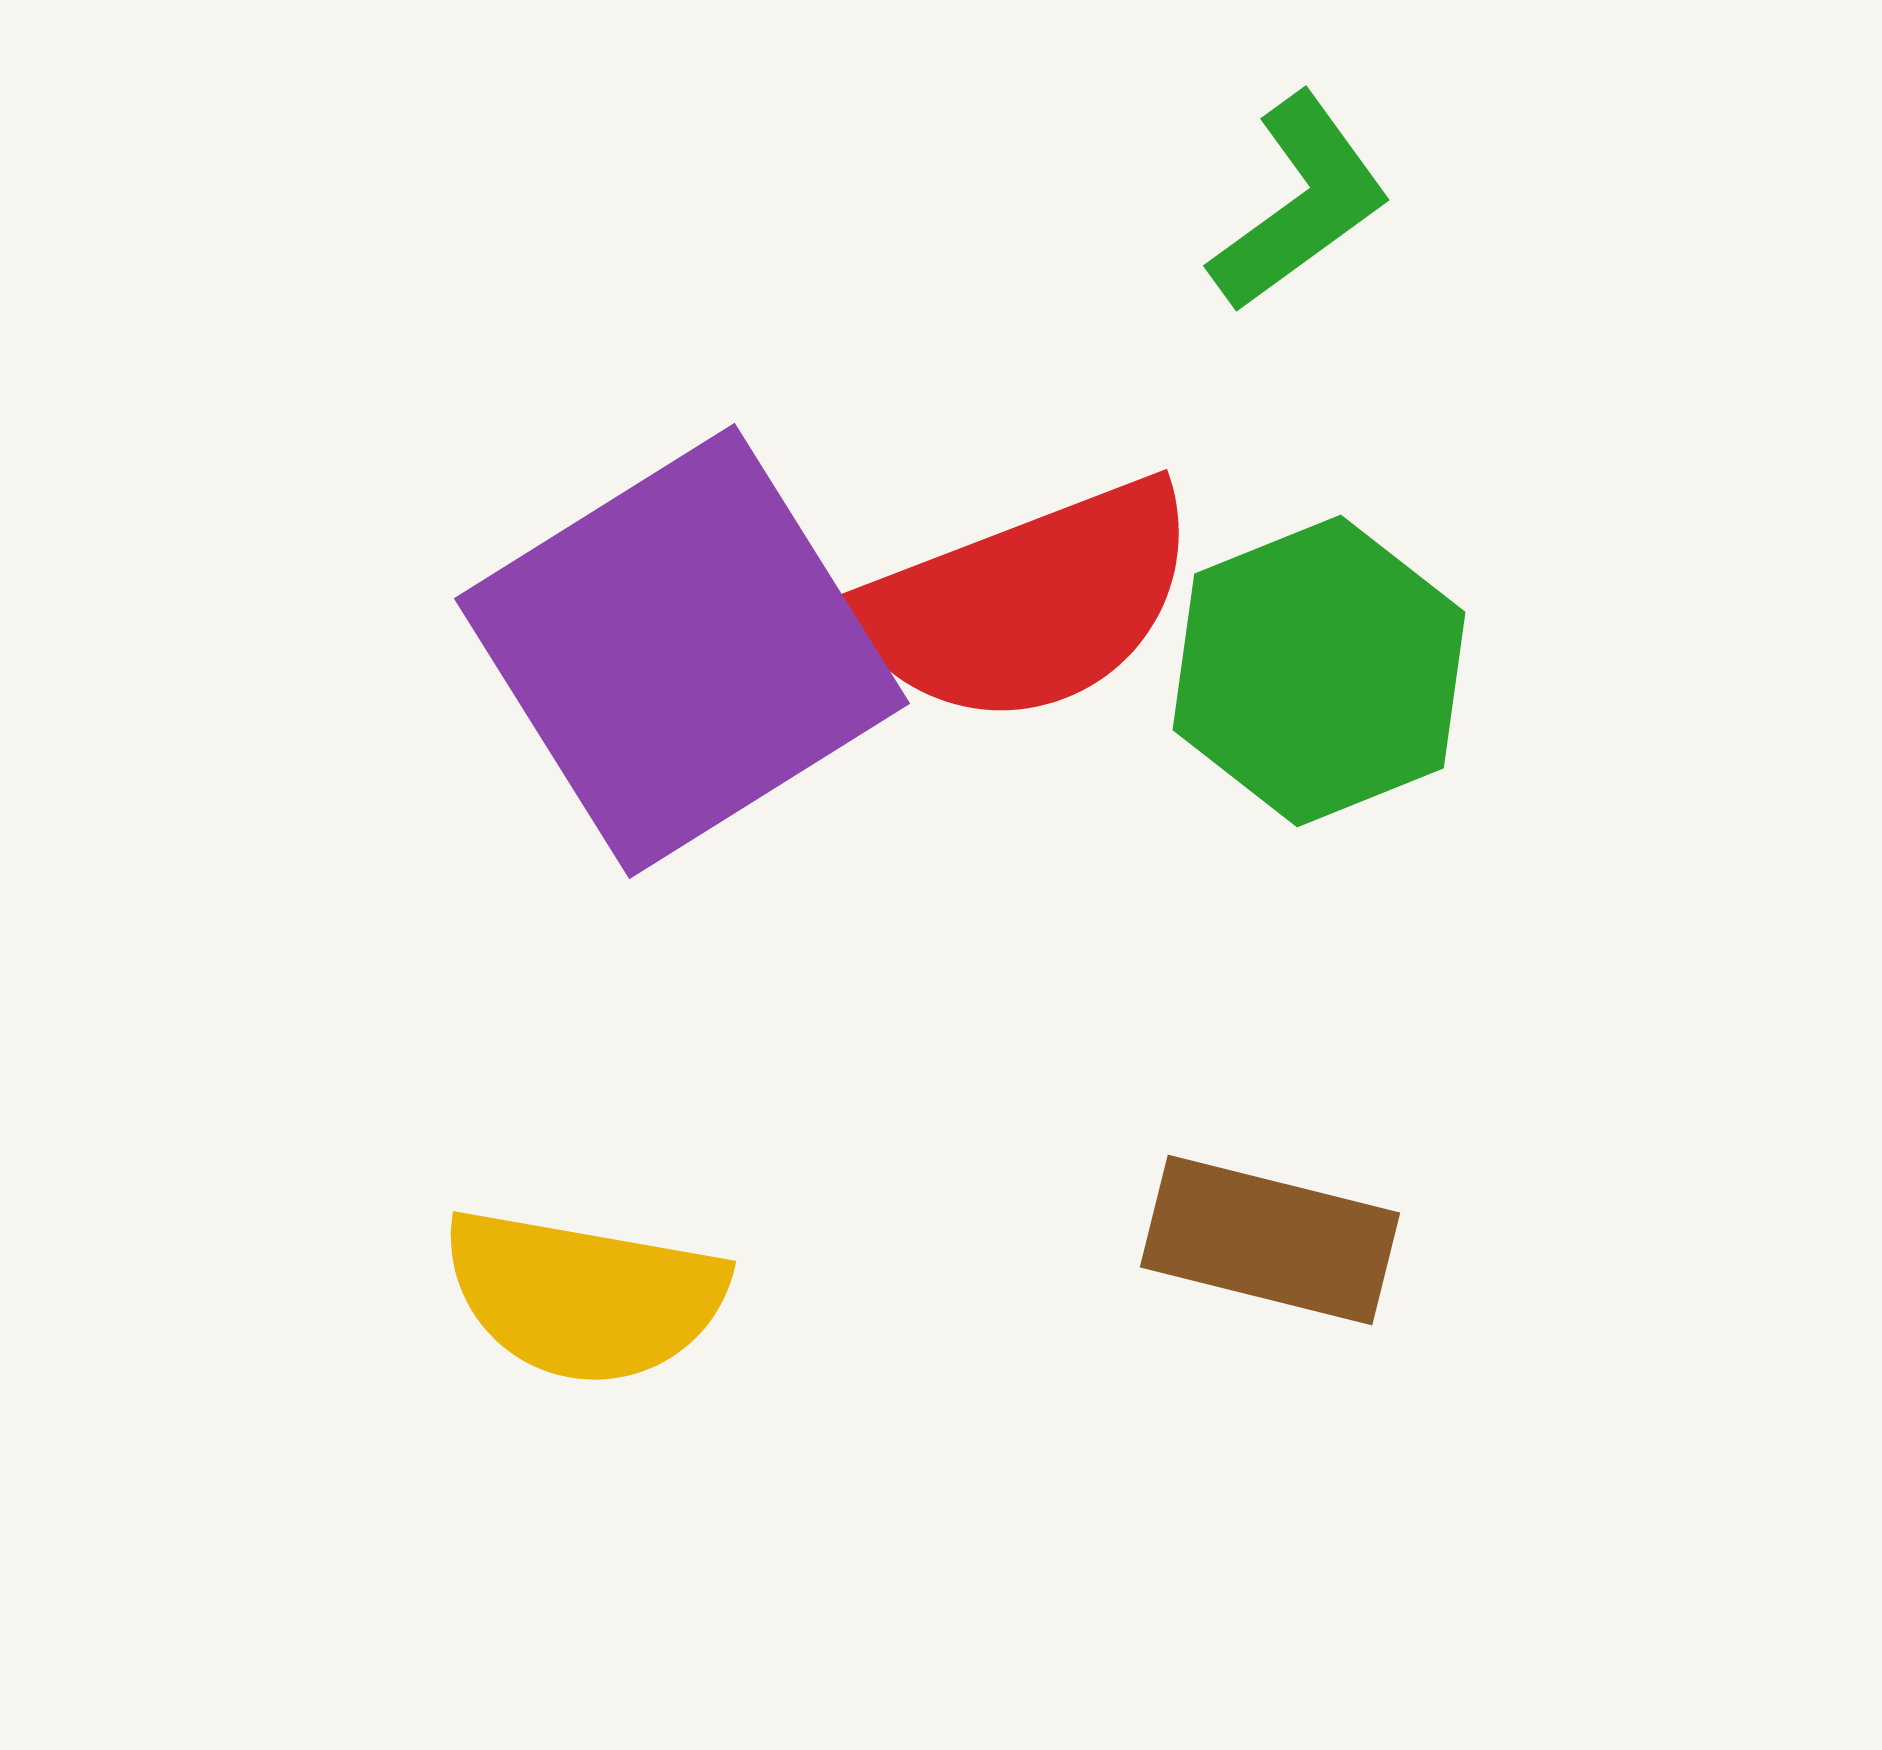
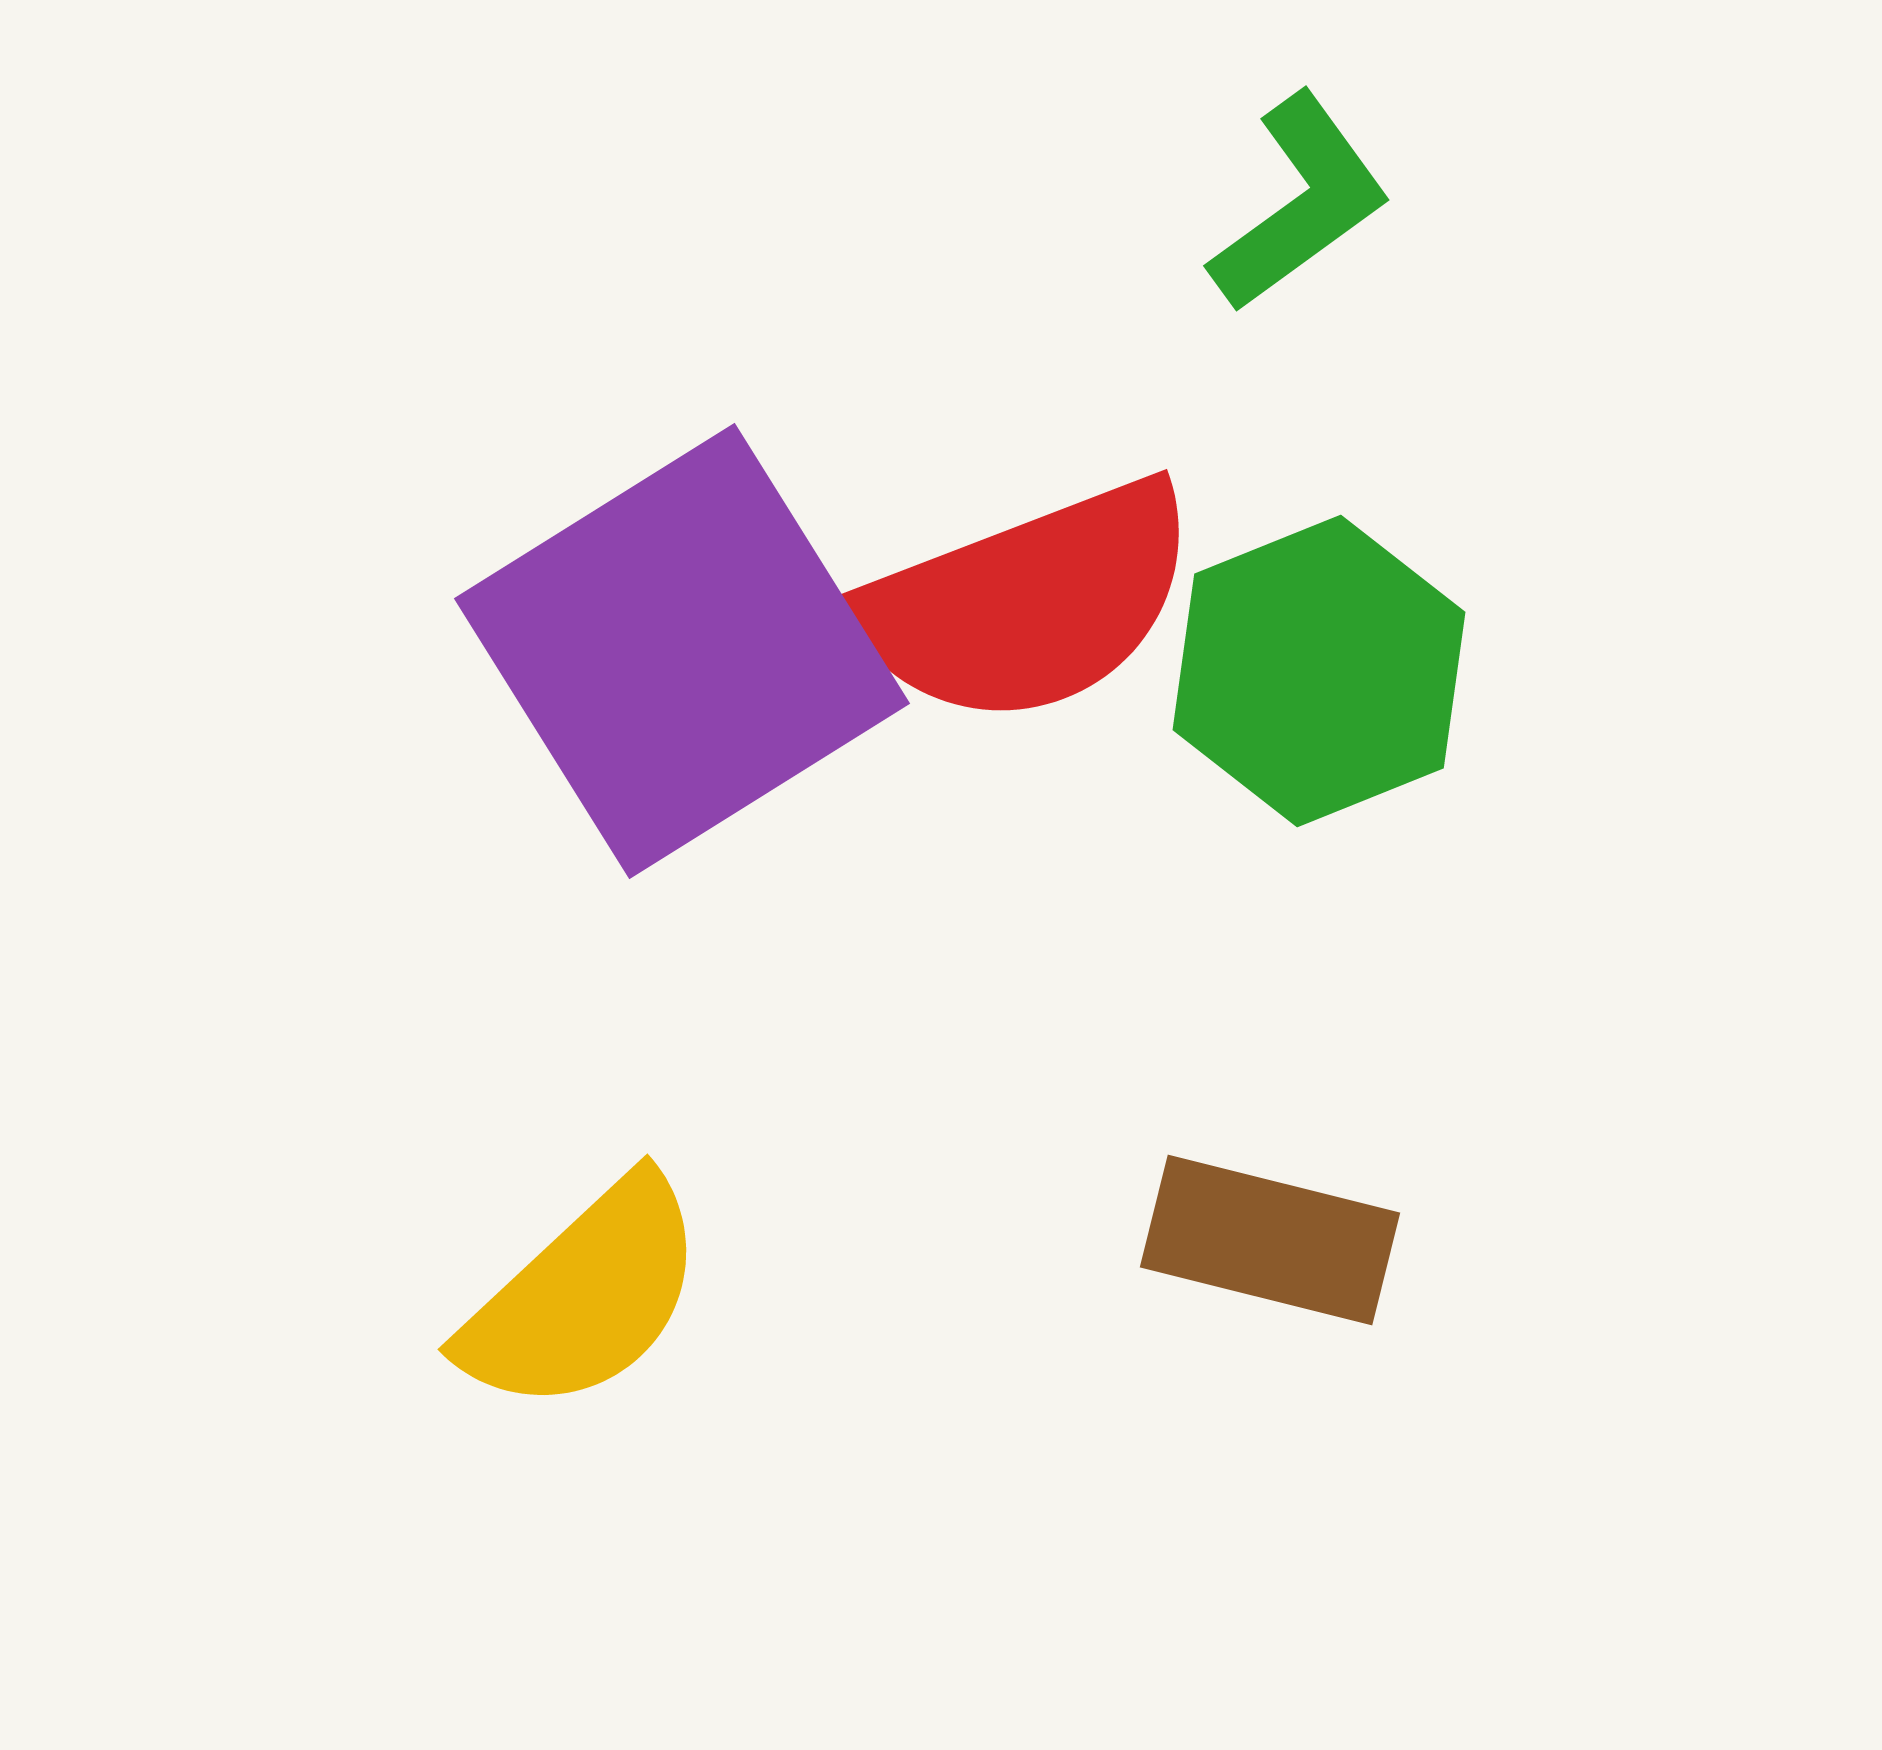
yellow semicircle: rotated 53 degrees counterclockwise
